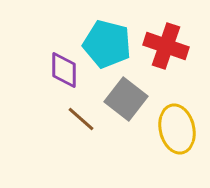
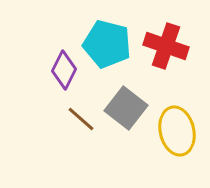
purple diamond: rotated 27 degrees clockwise
gray square: moved 9 px down
yellow ellipse: moved 2 px down
